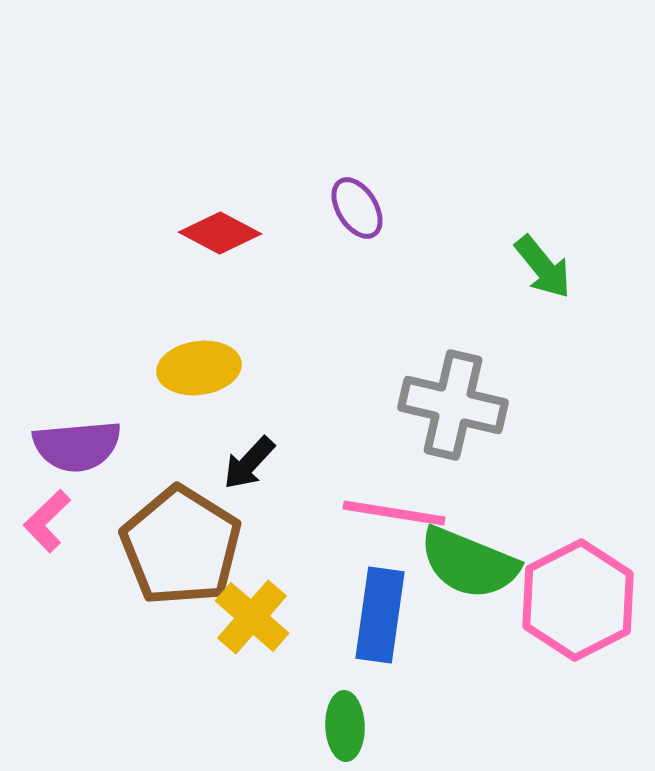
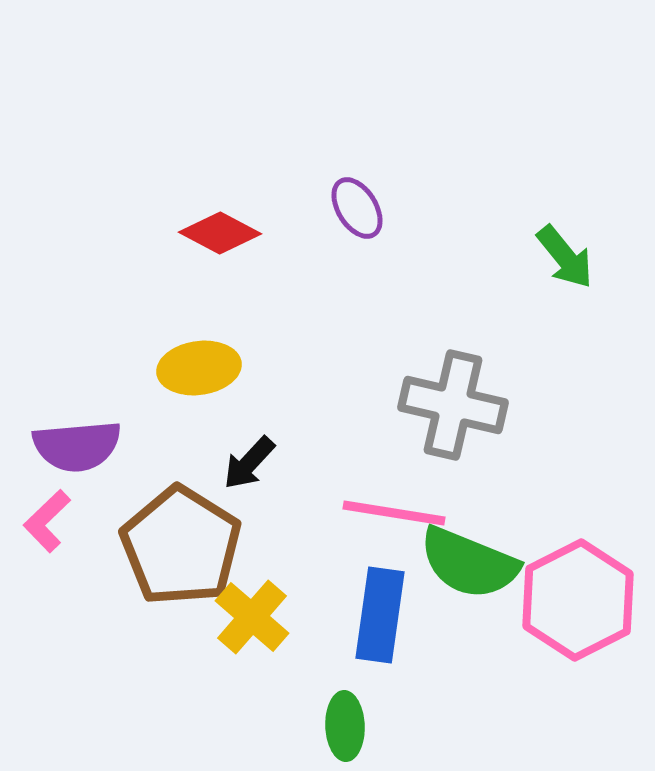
green arrow: moved 22 px right, 10 px up
